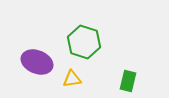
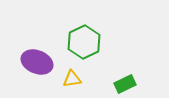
green hexagon: rotated 16 degrees clockwise
green rectangle: moved 3 px left, 3 px down; rotated 50 degrees clockwise
